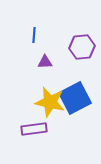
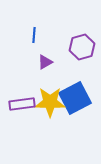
purple hexagon: rotated 10 degrees counterclockwise
purple triangle: rotated 28 degrees counterclockwise
yellow star: rotated 12 degrees counterclockwise
purple rectangle: moved 12 px left, 25 px up
